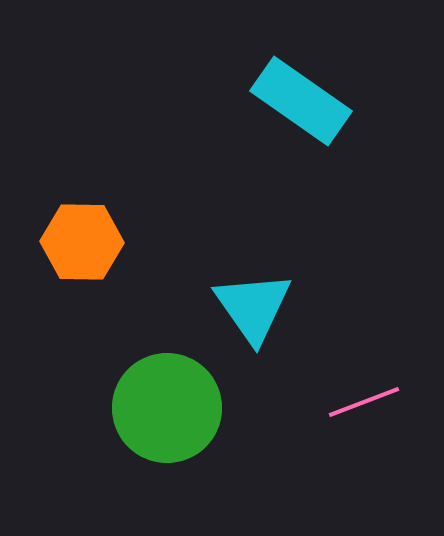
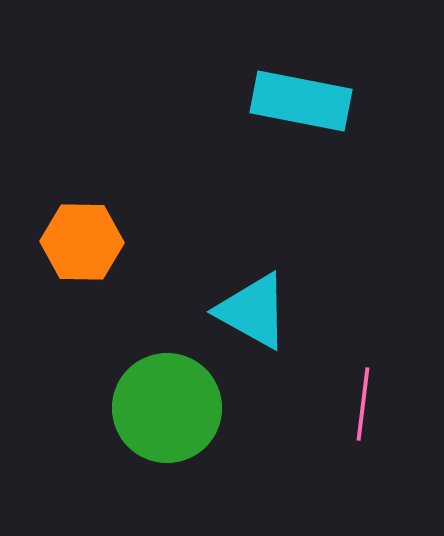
cyan rectangle: rotated 24 degrees counterclockwise
cyan triangle: moved 4 px down; rotated 26 degrees counterclockwise
pink line: moved 1 px left, 2 px down; rotated 62 degrees counterclockwise
